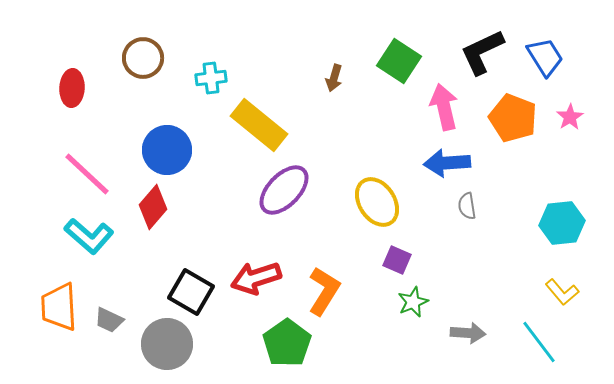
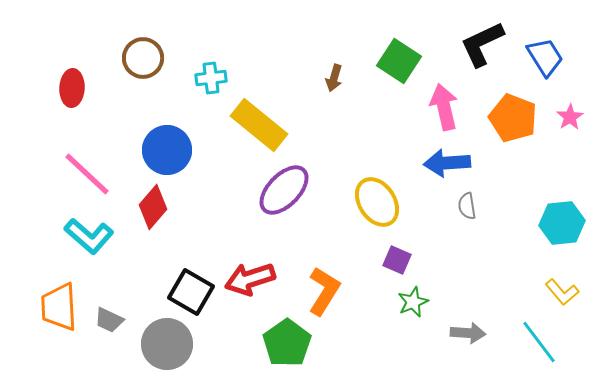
black L-shape: moved 8 px up
red arrow: moved 6 px left, 1 px down
